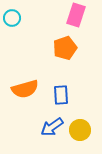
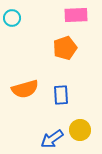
pink rectangle: rotated 70 degrees clockwise
blue arrow: moved 12 px down
